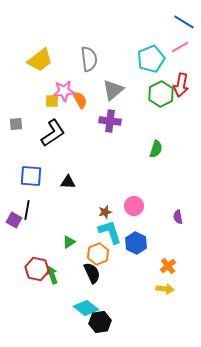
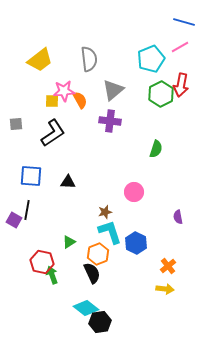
blue line: rotated 15 degrees counterclockwise
pink circle: moved 14 px up
red hexagon: moved 5 px right, 7 px up
